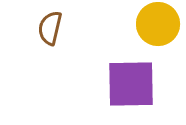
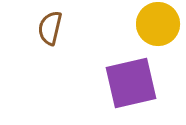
purple square: moved 1 px up; rotated 12 degrees counterclockwise
